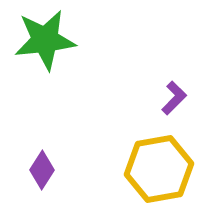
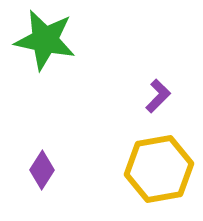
green star: rotated 18 degrees clockwise
purple L-shape: moved 16 px left, 2 px up
